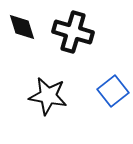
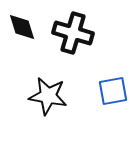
black cross: moved 1 px down
blue square: rotated 28 degrees clockwise
